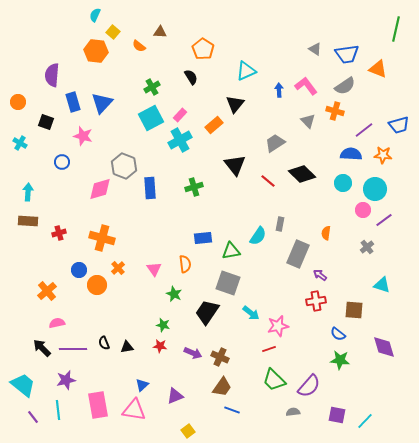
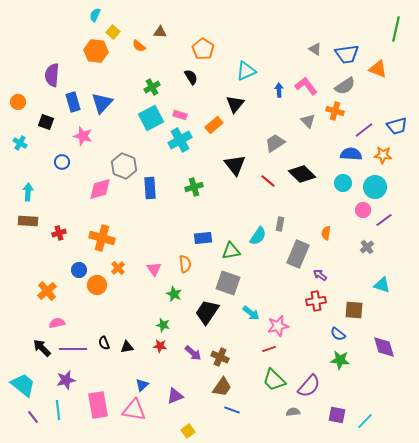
pink rectangle at (180, 115): rotated 64 degrees clockwise
blue trapezoid at (399, 125): moved 2 px left, 1 px down
cyan circle at (375, 189): moved 2 px up
purple arrow at (193, 353): rotated 18 degrees clockwise
